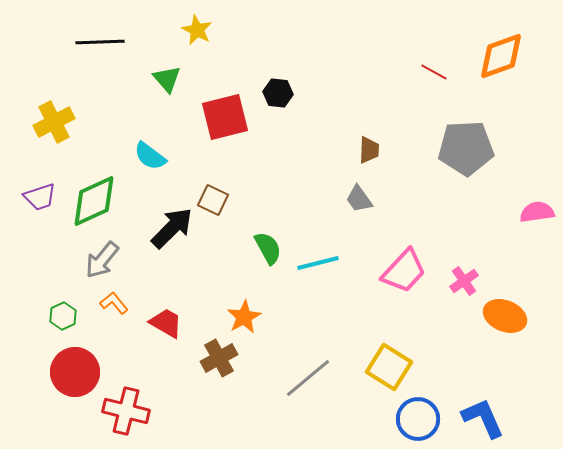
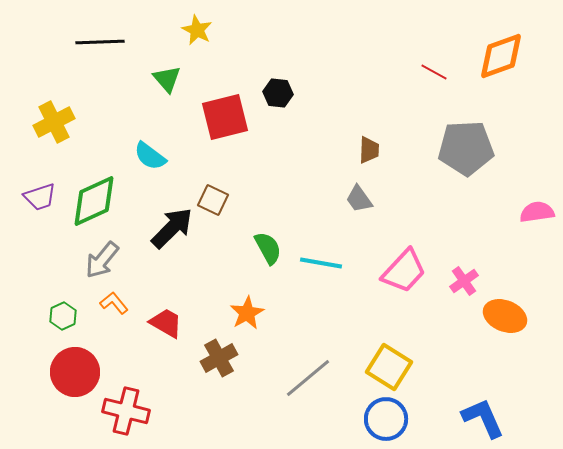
cyan line: moved 3 px right; rotated 24 degrees clockwise
orange star: moved 3 px right, 4 px up
blue circle: moved 32 px left
